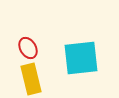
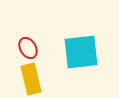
cyan square: moved 6 px up
